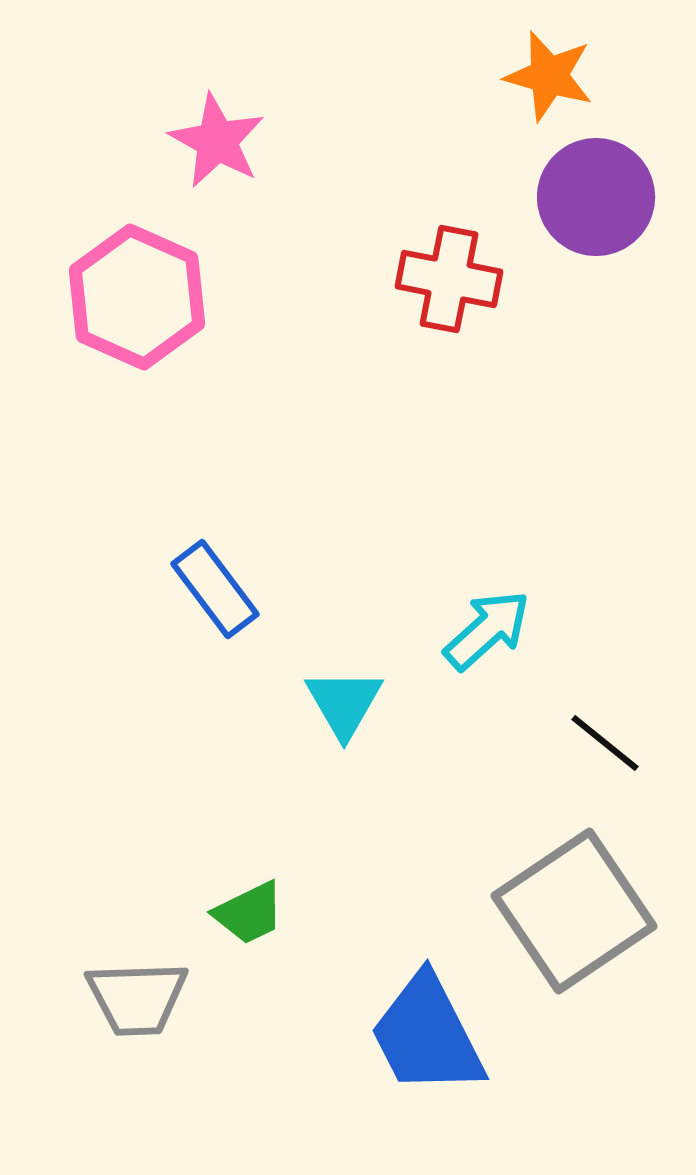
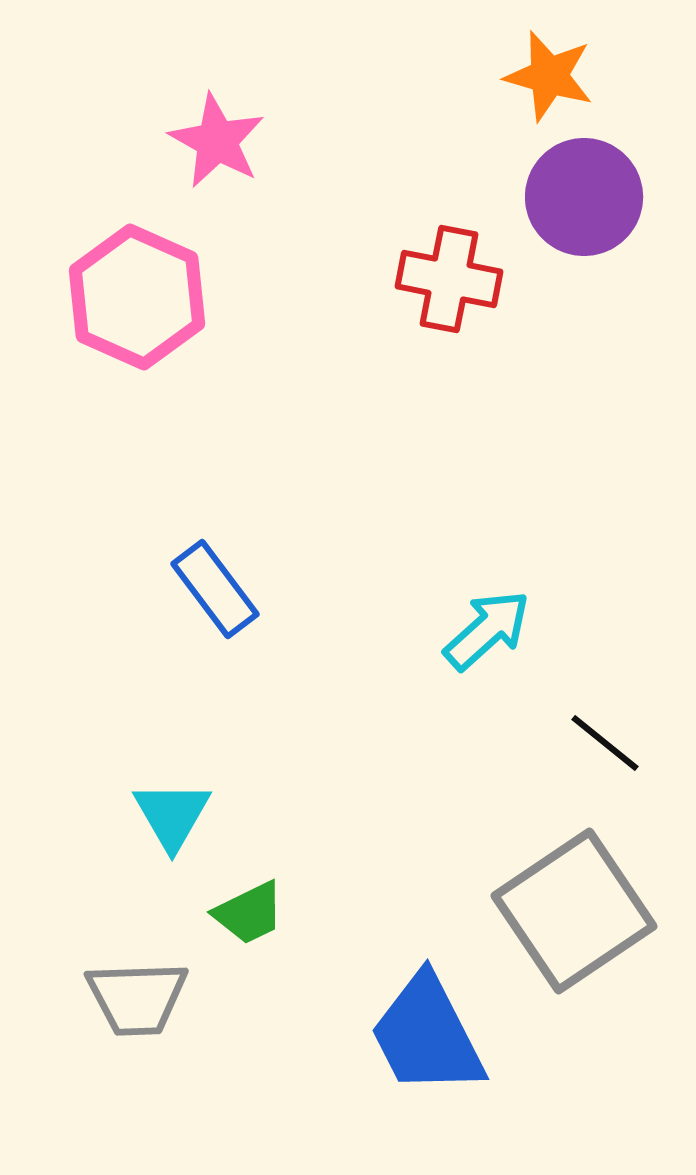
purple circle: moved 12 px left
cyan triangle: moved 172 px left, 112 px down
